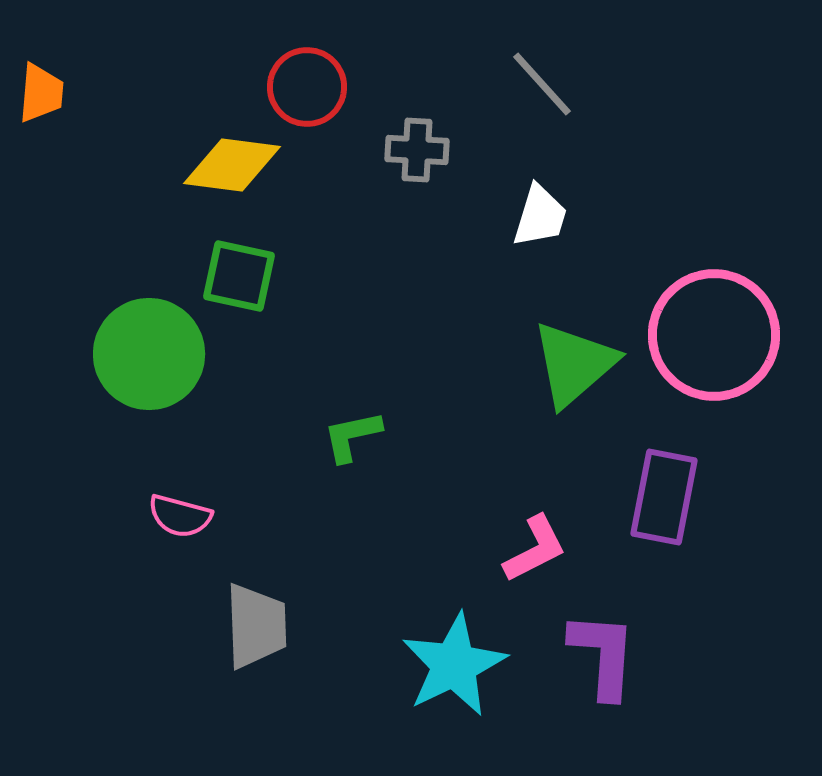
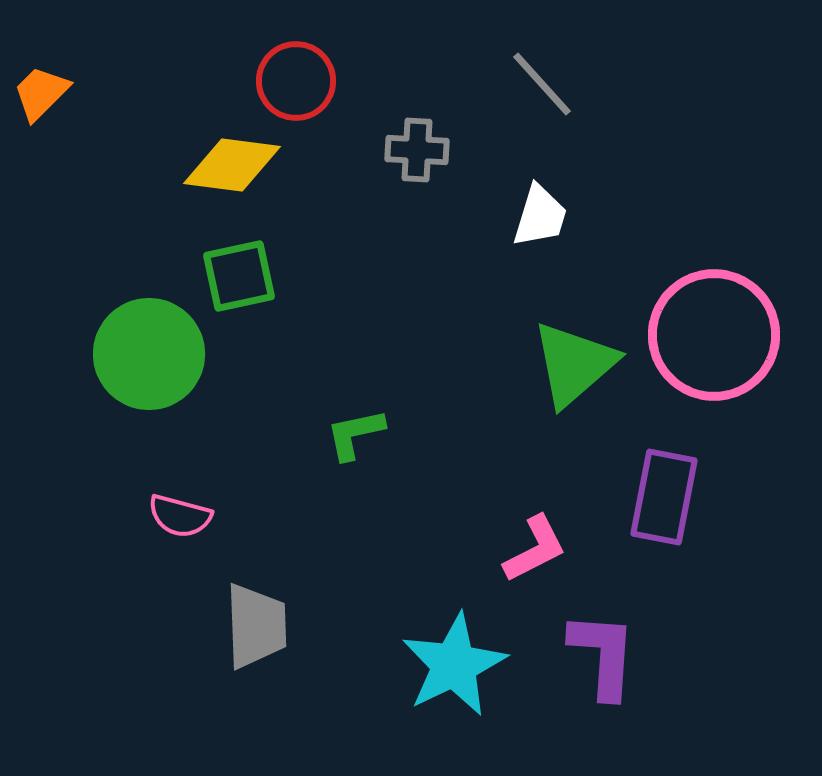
red circle: moved 11 px left, 6 px up
orange trapezoid: rotated 140 degrees counterclockwise
green square: rotated 24 degrees counterclockwise
green L-shape: moved 3 px right, 2 px up
